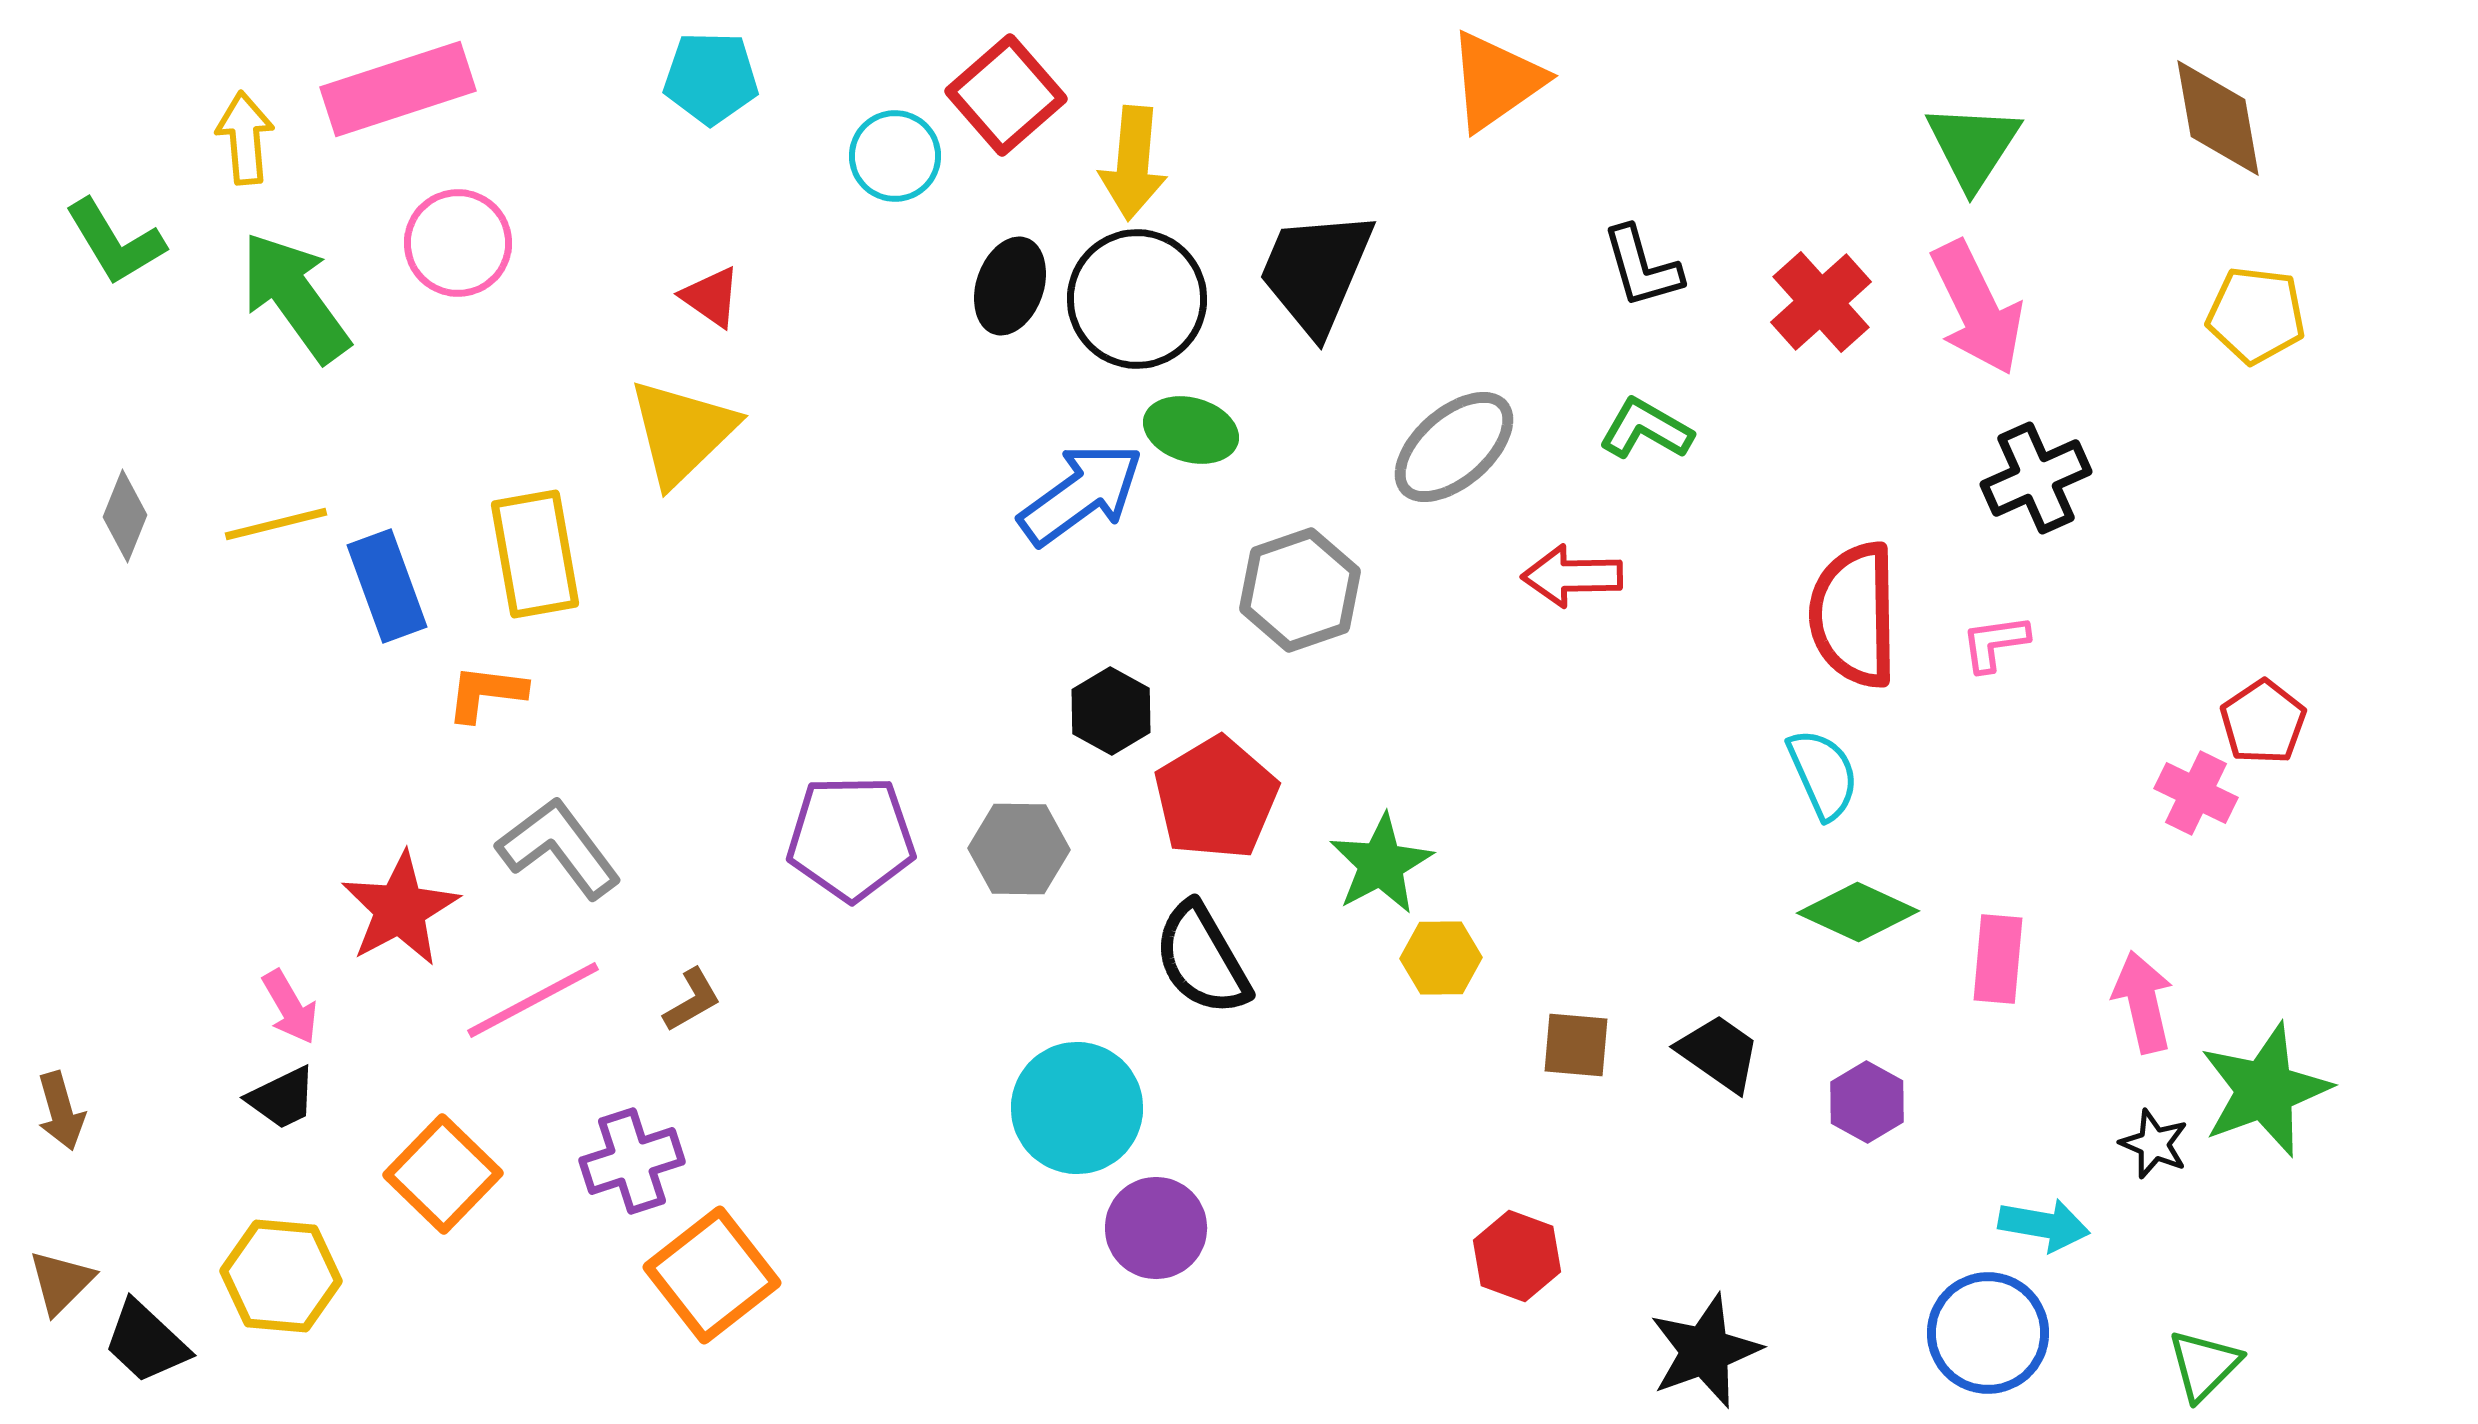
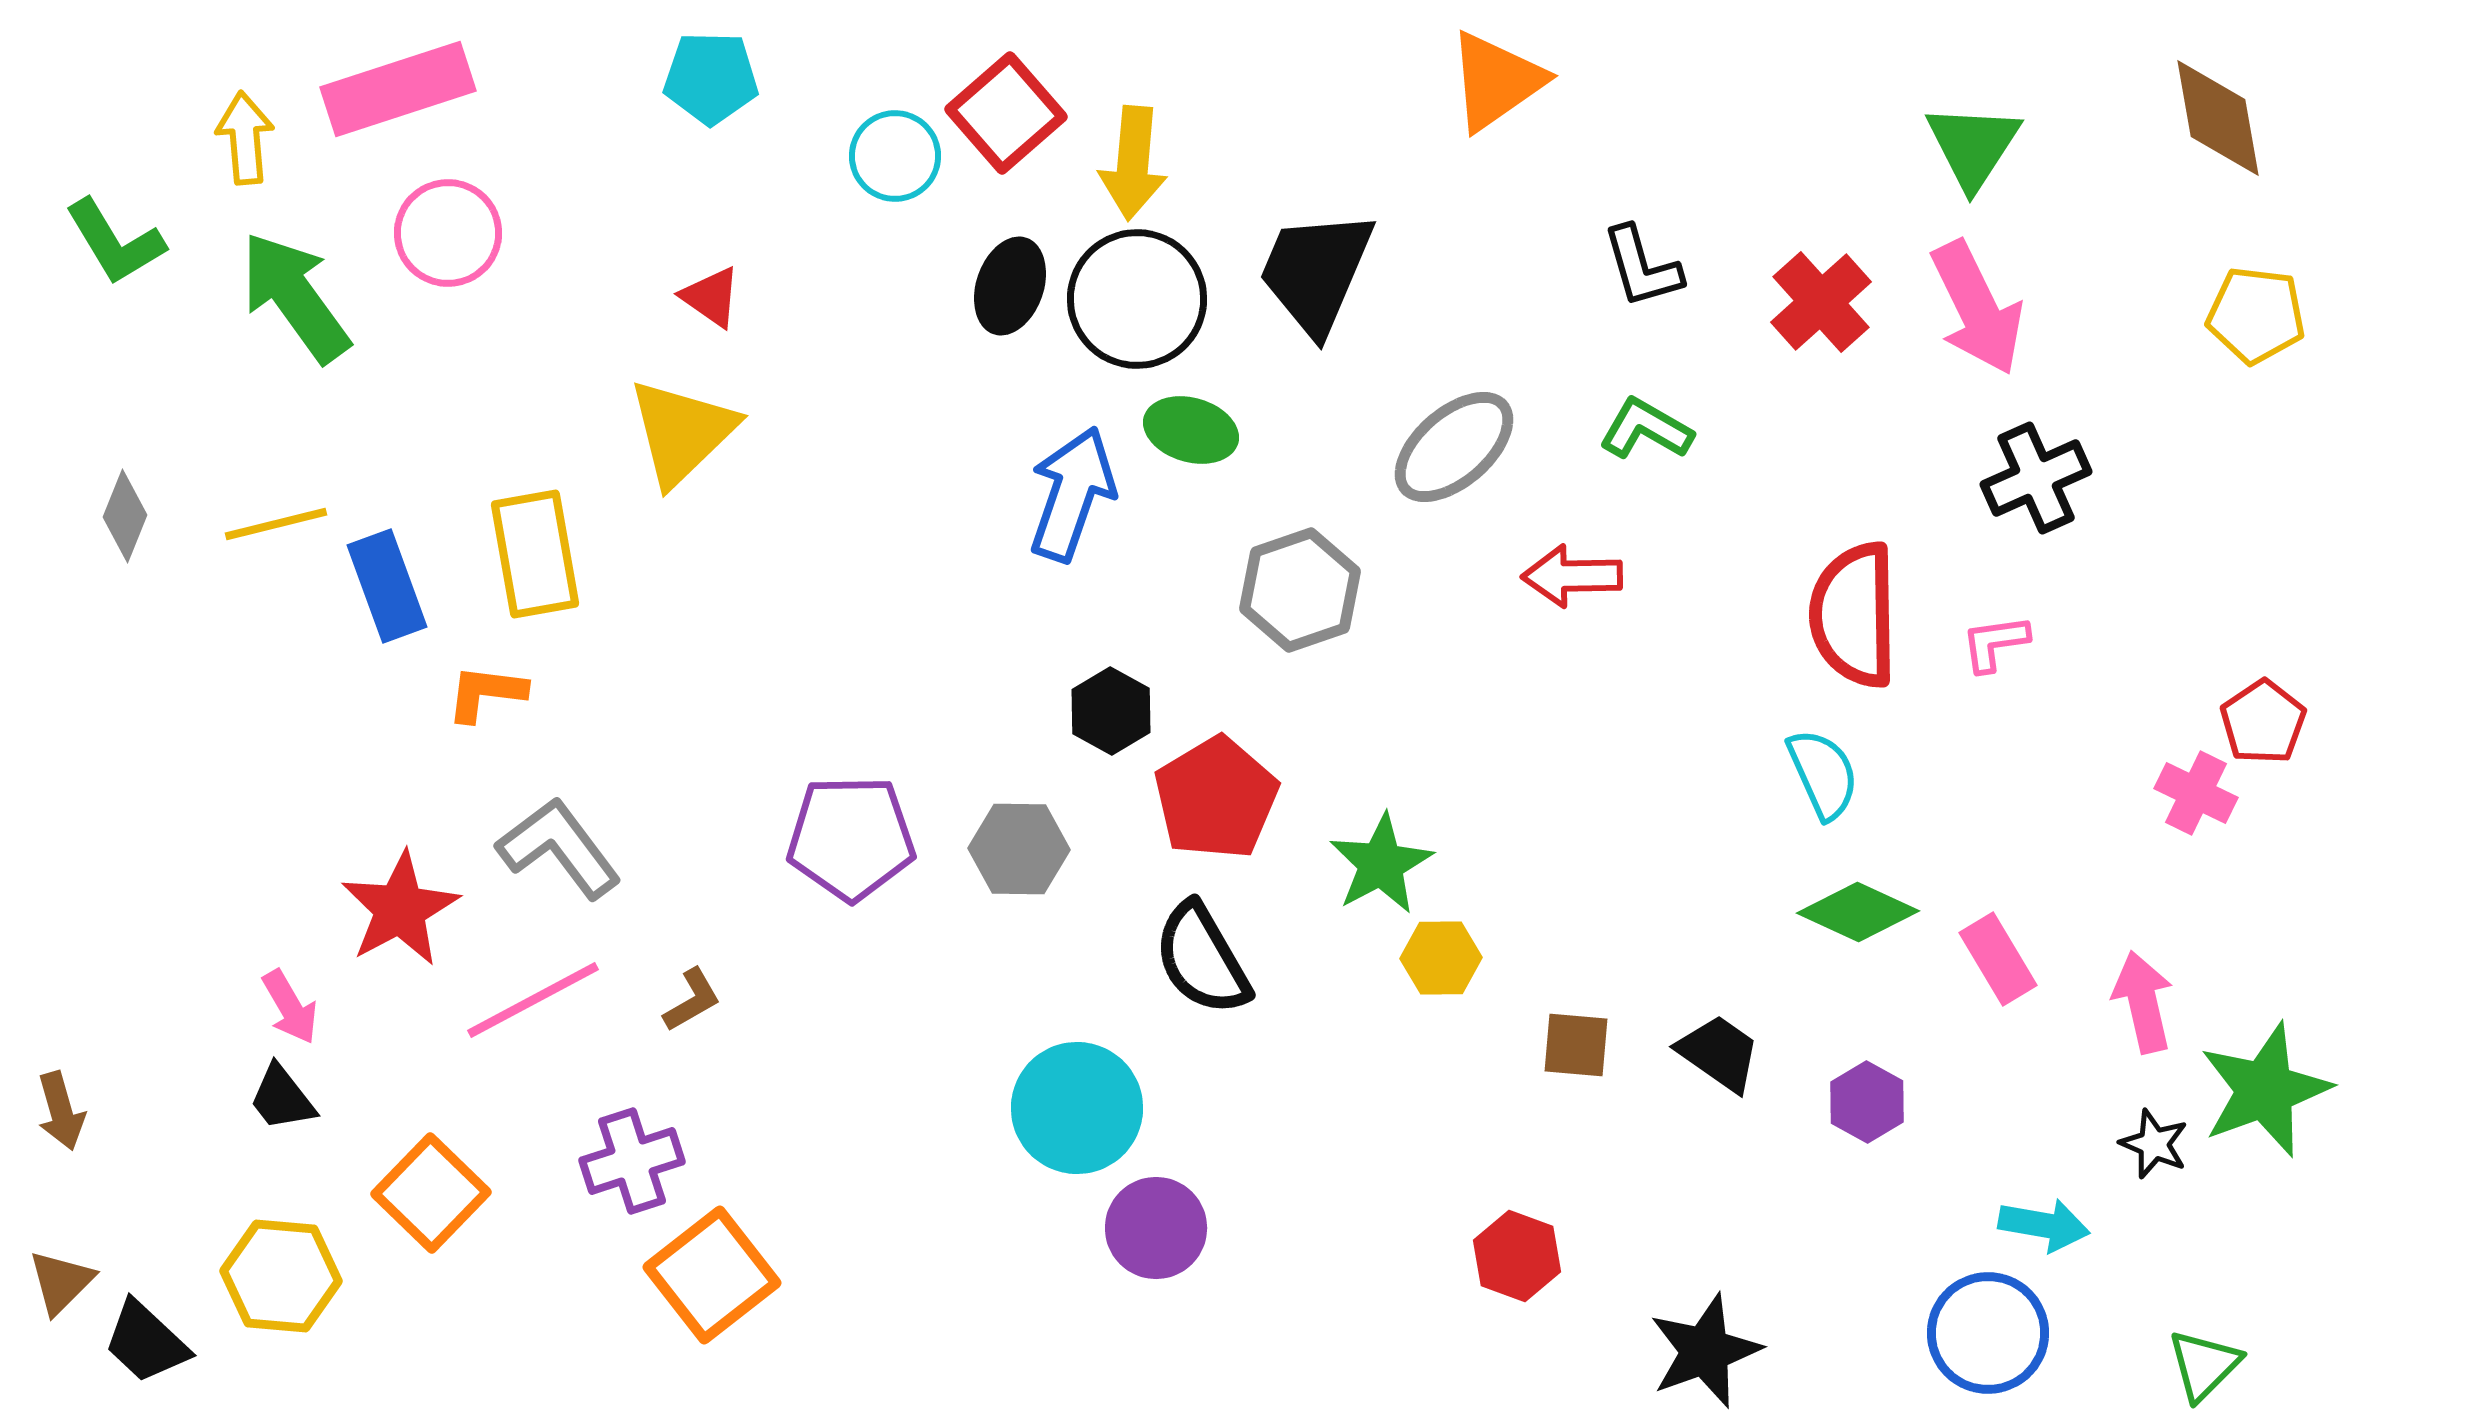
red square at (1006, 95): moved 18 px down
pink circle at (458, 243): moved 10 px left, 10 px up
blue arrow at (1081, 494): moved 9 px left; rotated 35 degrees counterclockwise
pink rectangle at (1998, 959): rotated 36 degrees counterclockwise
black trapezoid at (282, 1098): rotated 78 degrees clockwise
orange square at (443, 1174): moved 12 px left, 19 px down
